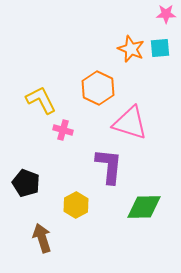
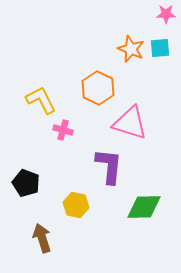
yellow hexagon: rotated 20 degrees counterclockwise
